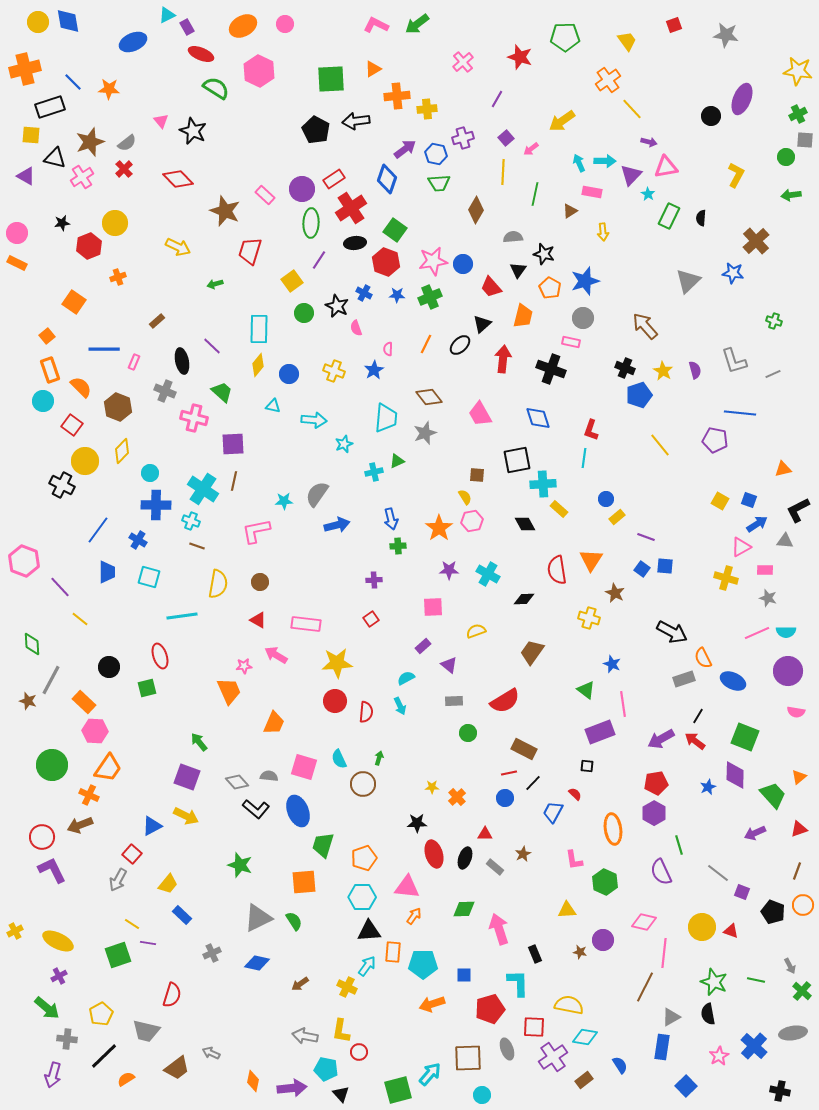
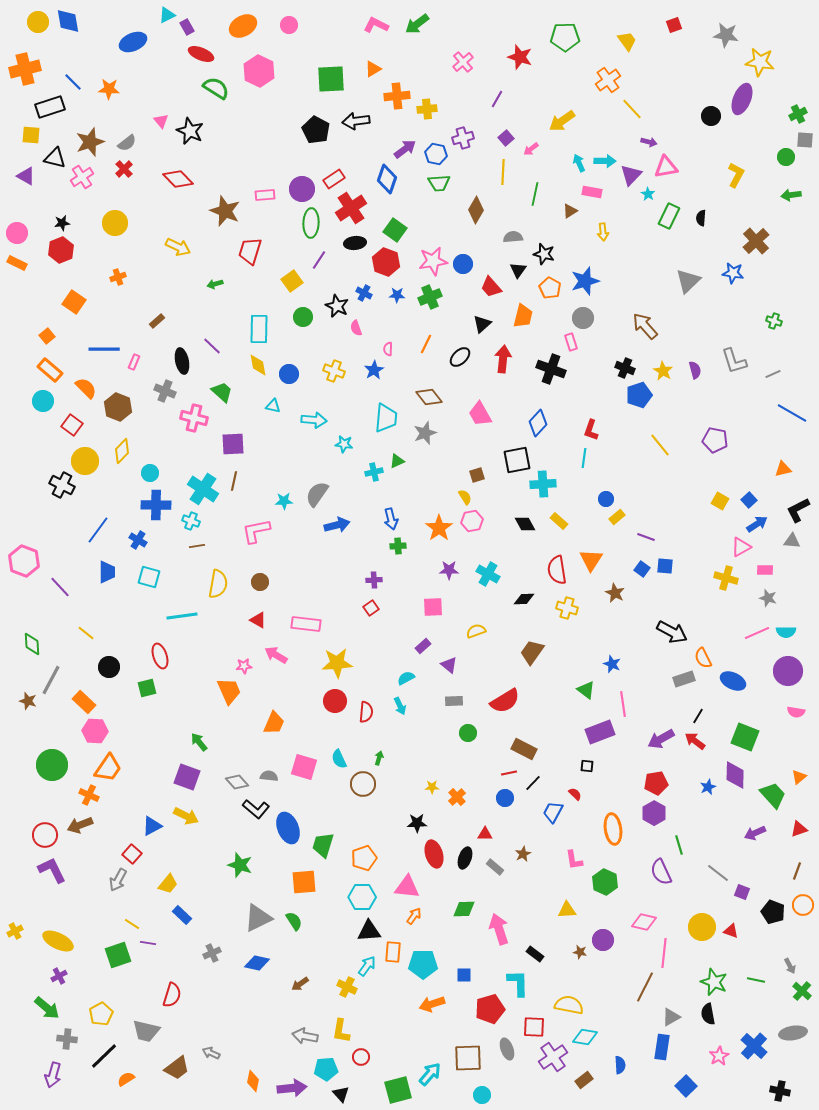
pink circle at (285, 24): moved 4 px right, 1 px down
yellow star at (798, 71): moved 38 px left, 9 px up
black star at (193, 131): moved 3 px left
pink rectangle at (265, 195): rotated 48 degrees counterclockwise
red hexagon at (89, 246): moved 28 px left, 4 px down
green circle at (304, 313): moved 1 px left, 4 px down
pink rectangle at (571, 342): rotated 60 degrees clockwise
black ellipse at (460, 345): moved 12 px down
yellow diamond at (258, 365): rotated 50 degrees counterclockwise
orange rectangle at (50, 370): rotated 30 degrees counterclockwise
orange semicircle at (81, 387): moved 5 px right, 1 px down
blue line at (740, 413): moved 52 px right; rotated 24 degrees clockwise
blue diamond at (538, 418): moved 5 px down; rotated 60 degrees clockwise
cyan star at (344, 444): rotated 30 degrees clockwise
brown square at (477, 475): rotated 21 degrees counterclockwise
blue square at (749, 500): rotated 28 degrees clockwise
yellow rectangle at (559, 509): moved 12 px down
gray triangle at (785, 541): moved 7 px right
brown line at (197, 546): rotated 28 degrees counterclockwise
yellow cross at (589, 618): moved 22 px left, 10 px up
yellow line at (80, 619): moved 6 px right, 14 px down
red square at (371, 619): moved 11 px up
blue ellipse at (298, 811): moved 10 px left, 17 px down
red circle at (42, 837): moved 3 px right, 2 px up
black rectangle at (535, 954): rotated 30 degrees counterclockwise
red circle at (359, 1052): moved 2 px right, 5 px down
blue semicircle at (620, 1065): rotated 30 degrees clockwise
cyan pentagon at (326, 1069): rotated 15 degrees counterclockwise
